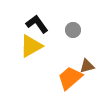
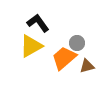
black L-shape: moved 1 px right, 1 px up
gray circle: moved 4 px right, 13 px down
orange trapezoid: moved 6 px left, 20 px up
